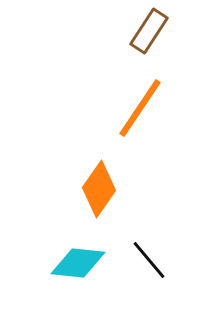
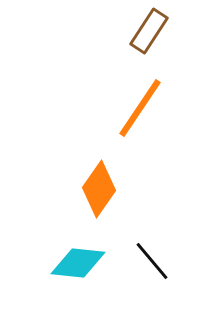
black line: moved 3 px right, 1 px down
